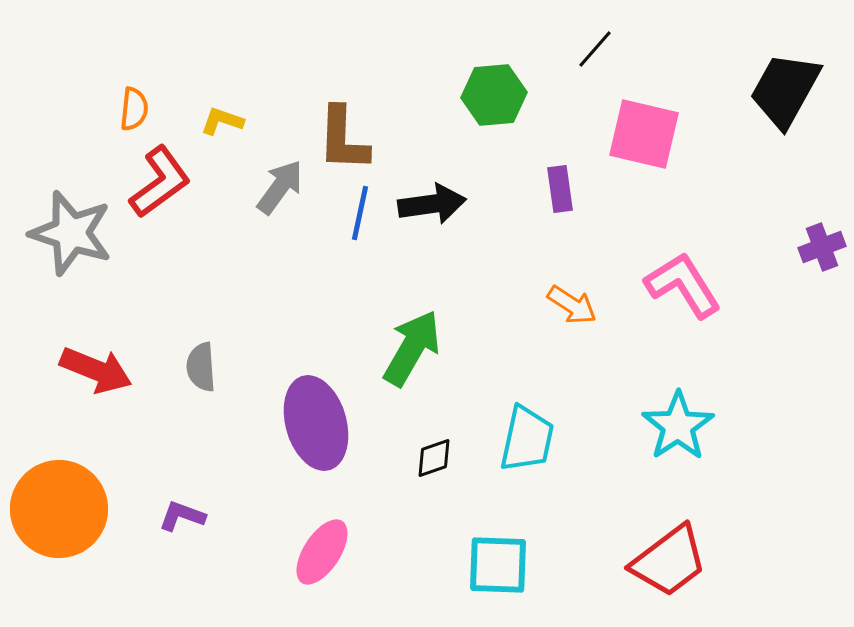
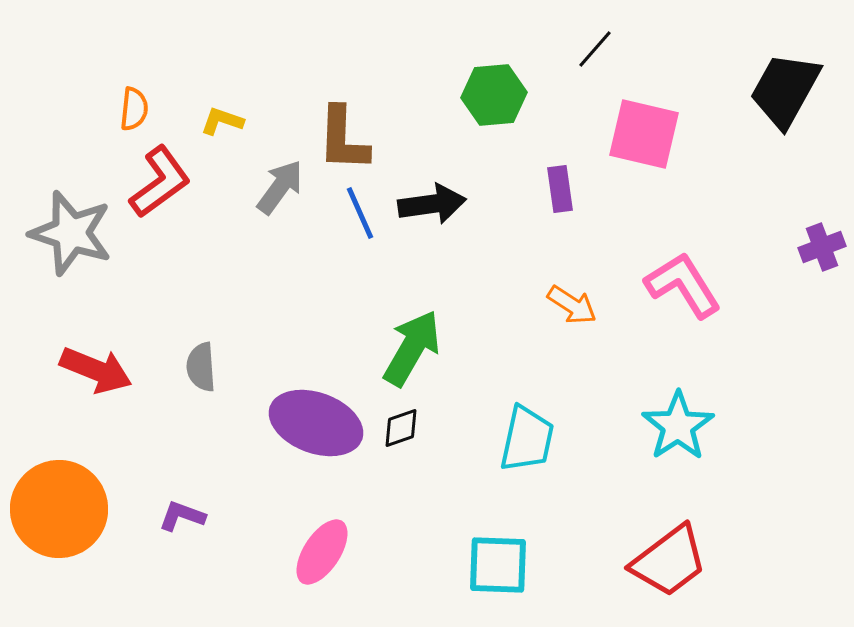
blue line: rotated 36 degrees counterclockwise
purple ellipse: rotated 54 degrees counterclockwise
black diamond: moved 33 px left, 30 px up
